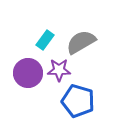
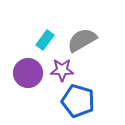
gray semicircle: moved 1 px right, 2 px up
purple star: moved 3 px right
